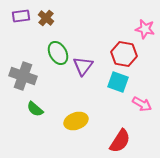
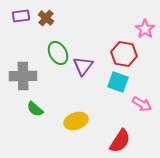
pink star: rotated 24 degrees clockwise
gray cross: rotated 20 degrees counterclockwise
